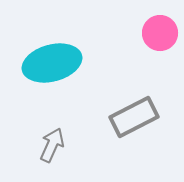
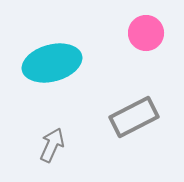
pink circle: moved 14 px left
